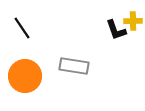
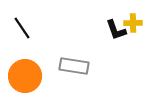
yellow cross: moved 2 px down
